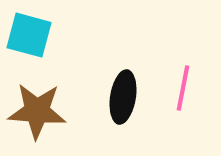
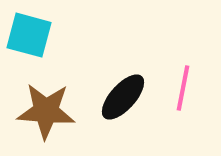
black ellipse: rotated 33 degrees clockwise
brown star: moved 9 px right
